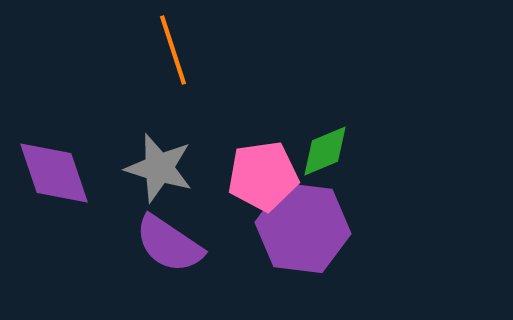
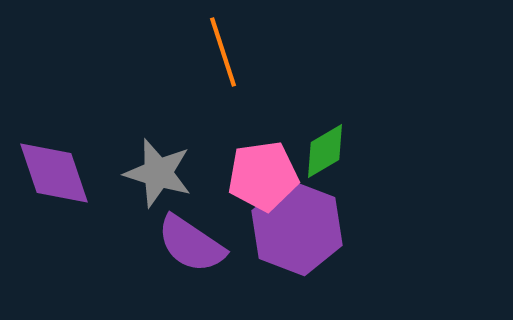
orange line: moved 50 px right, 2 px down
green diamond: rotated 8 degrees counterclockwise
gray star: moved 1 px left, 5 px down
purple hexagon: moved 6 px left; rotated 14 degrees clockwise
purple semicircle: moved 22 px right
